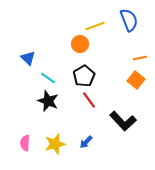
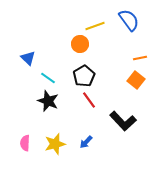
blue semicircle: rotated 15 degrees counterclockwise
